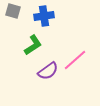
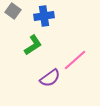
gray square: rotated 21 degrees clockwise
purple semicircle: moved 2 px right, 7 px down
